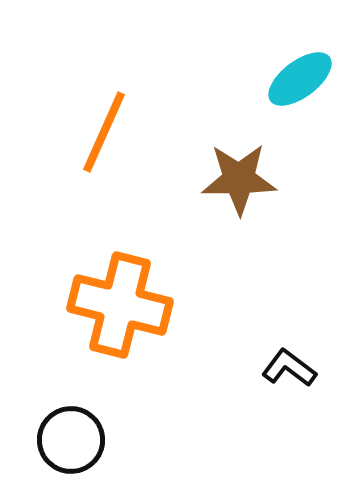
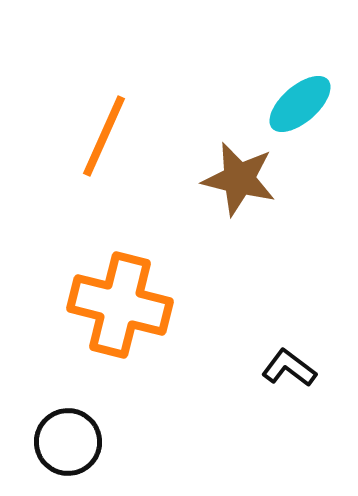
cyan ellipse: moved 25 px down; rotated 4 degrees counterclockwise
orange line: moved 4 px down
brown star: rotated 14 degrees clockwise
black circle: moved 3 px left, 2 px down
